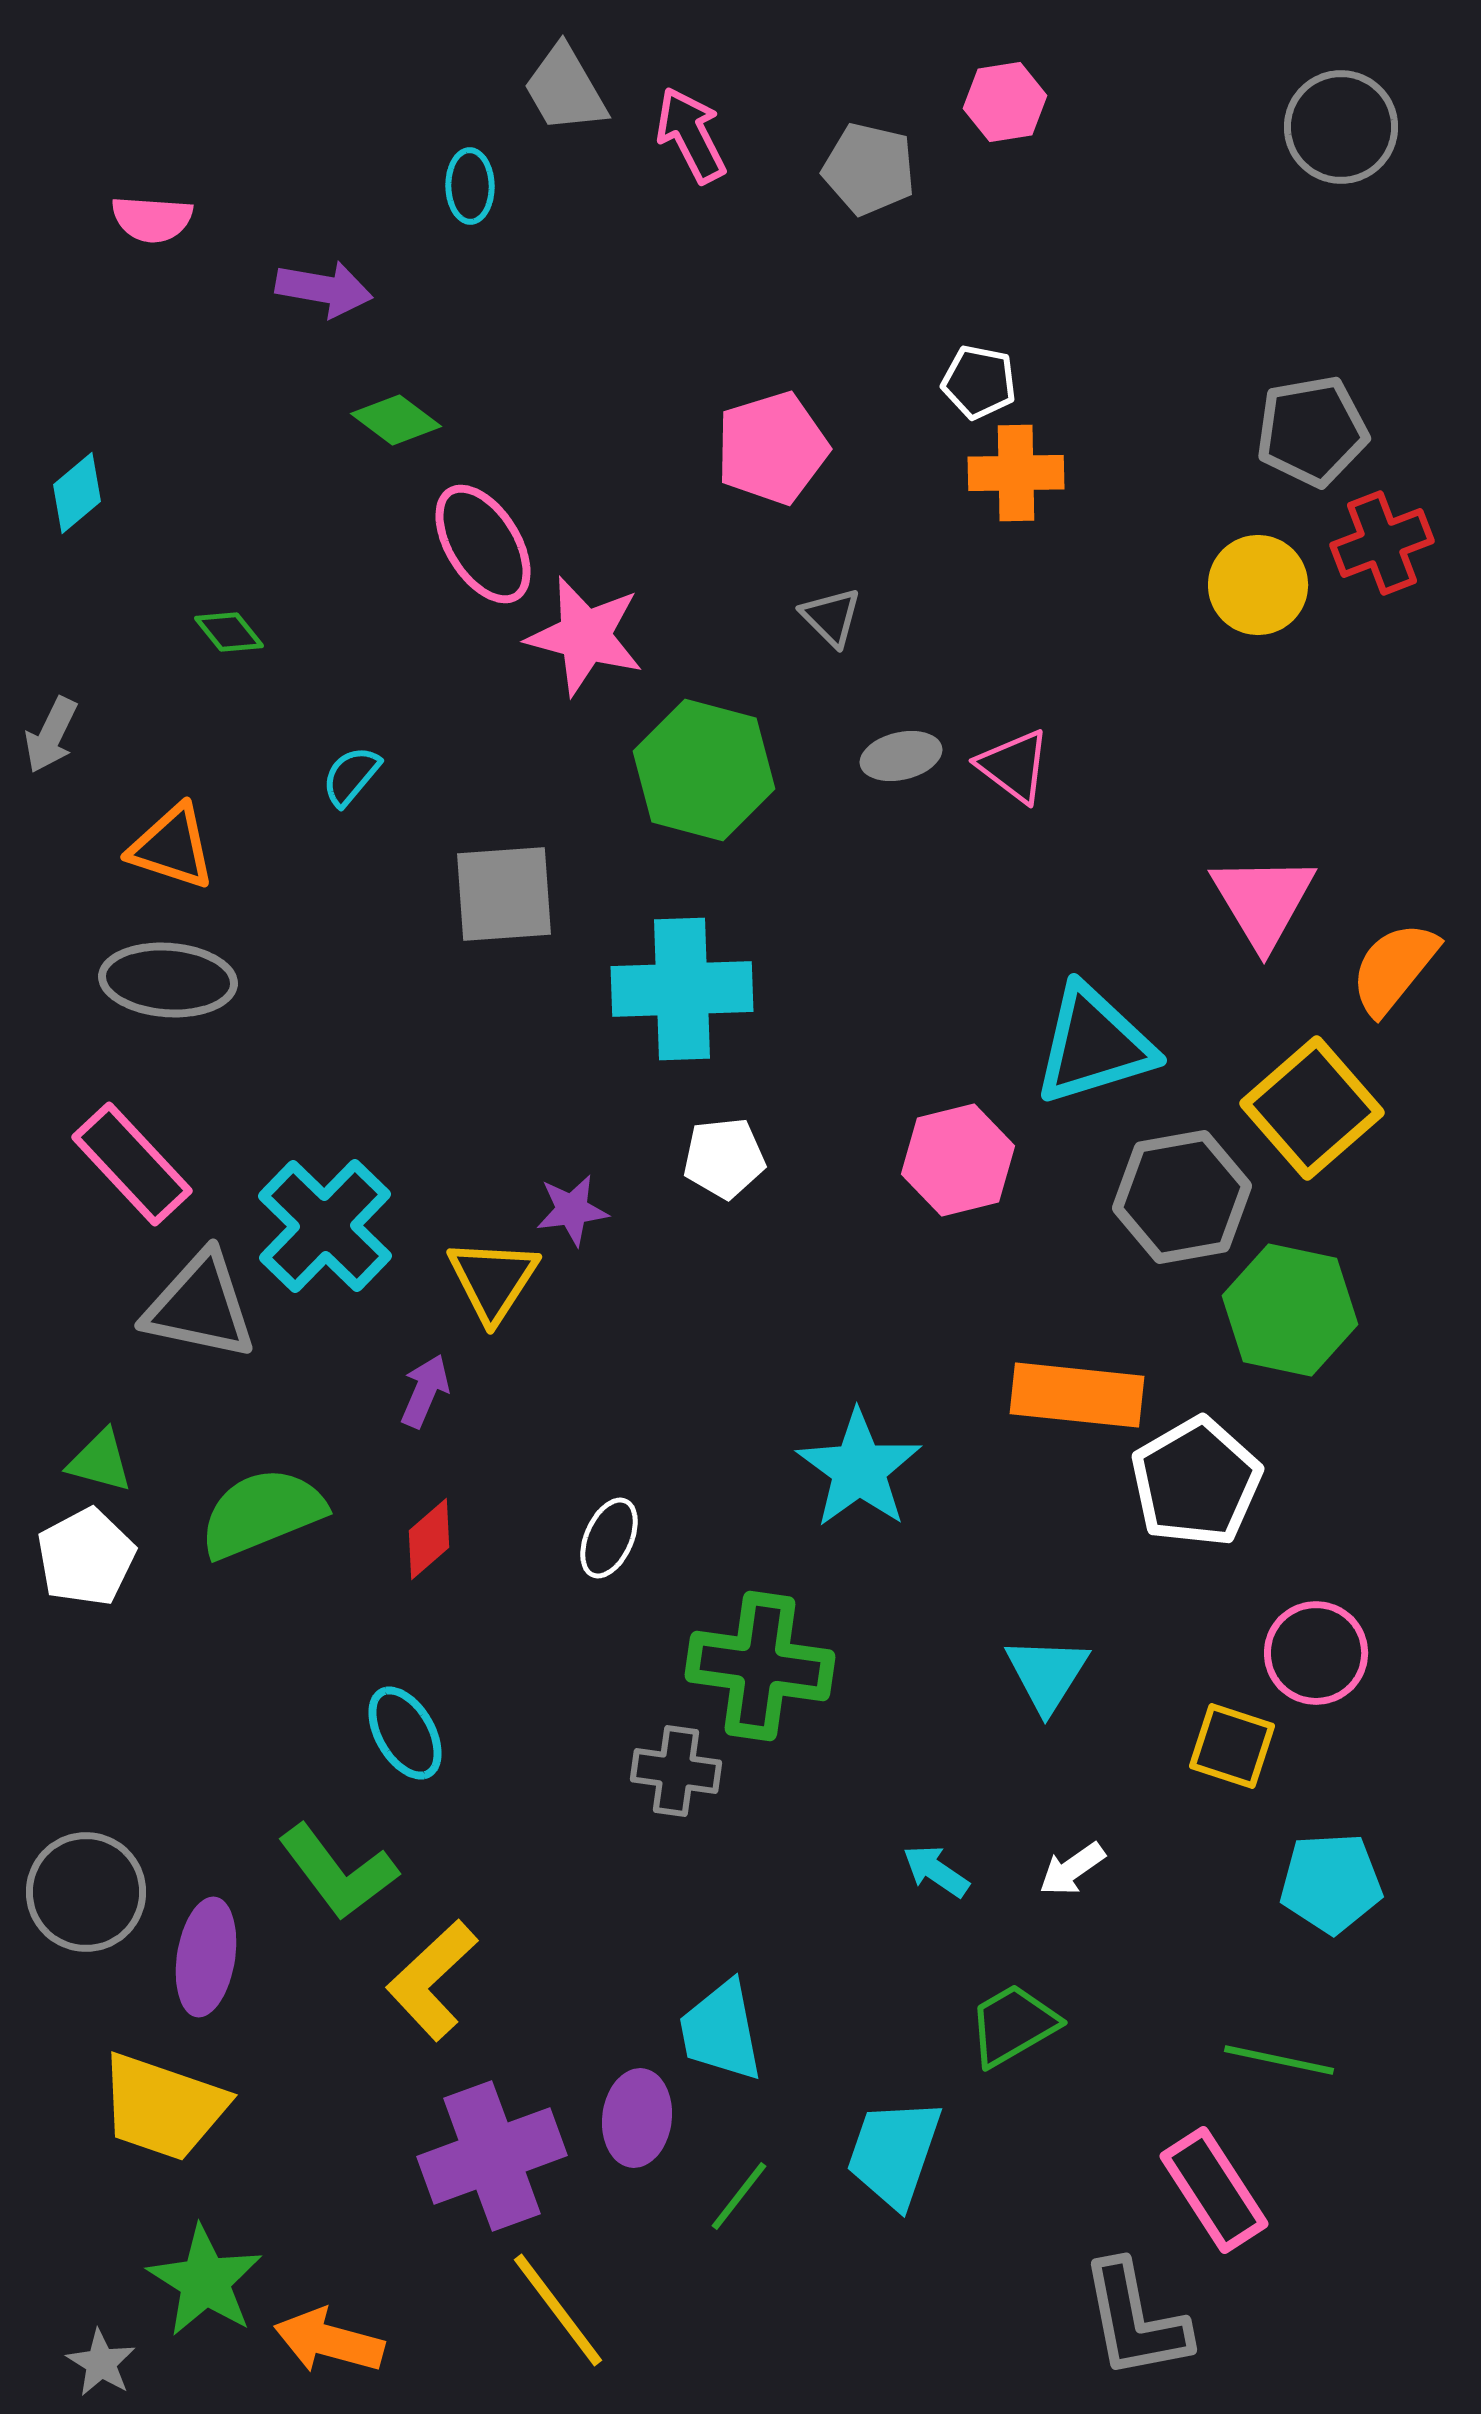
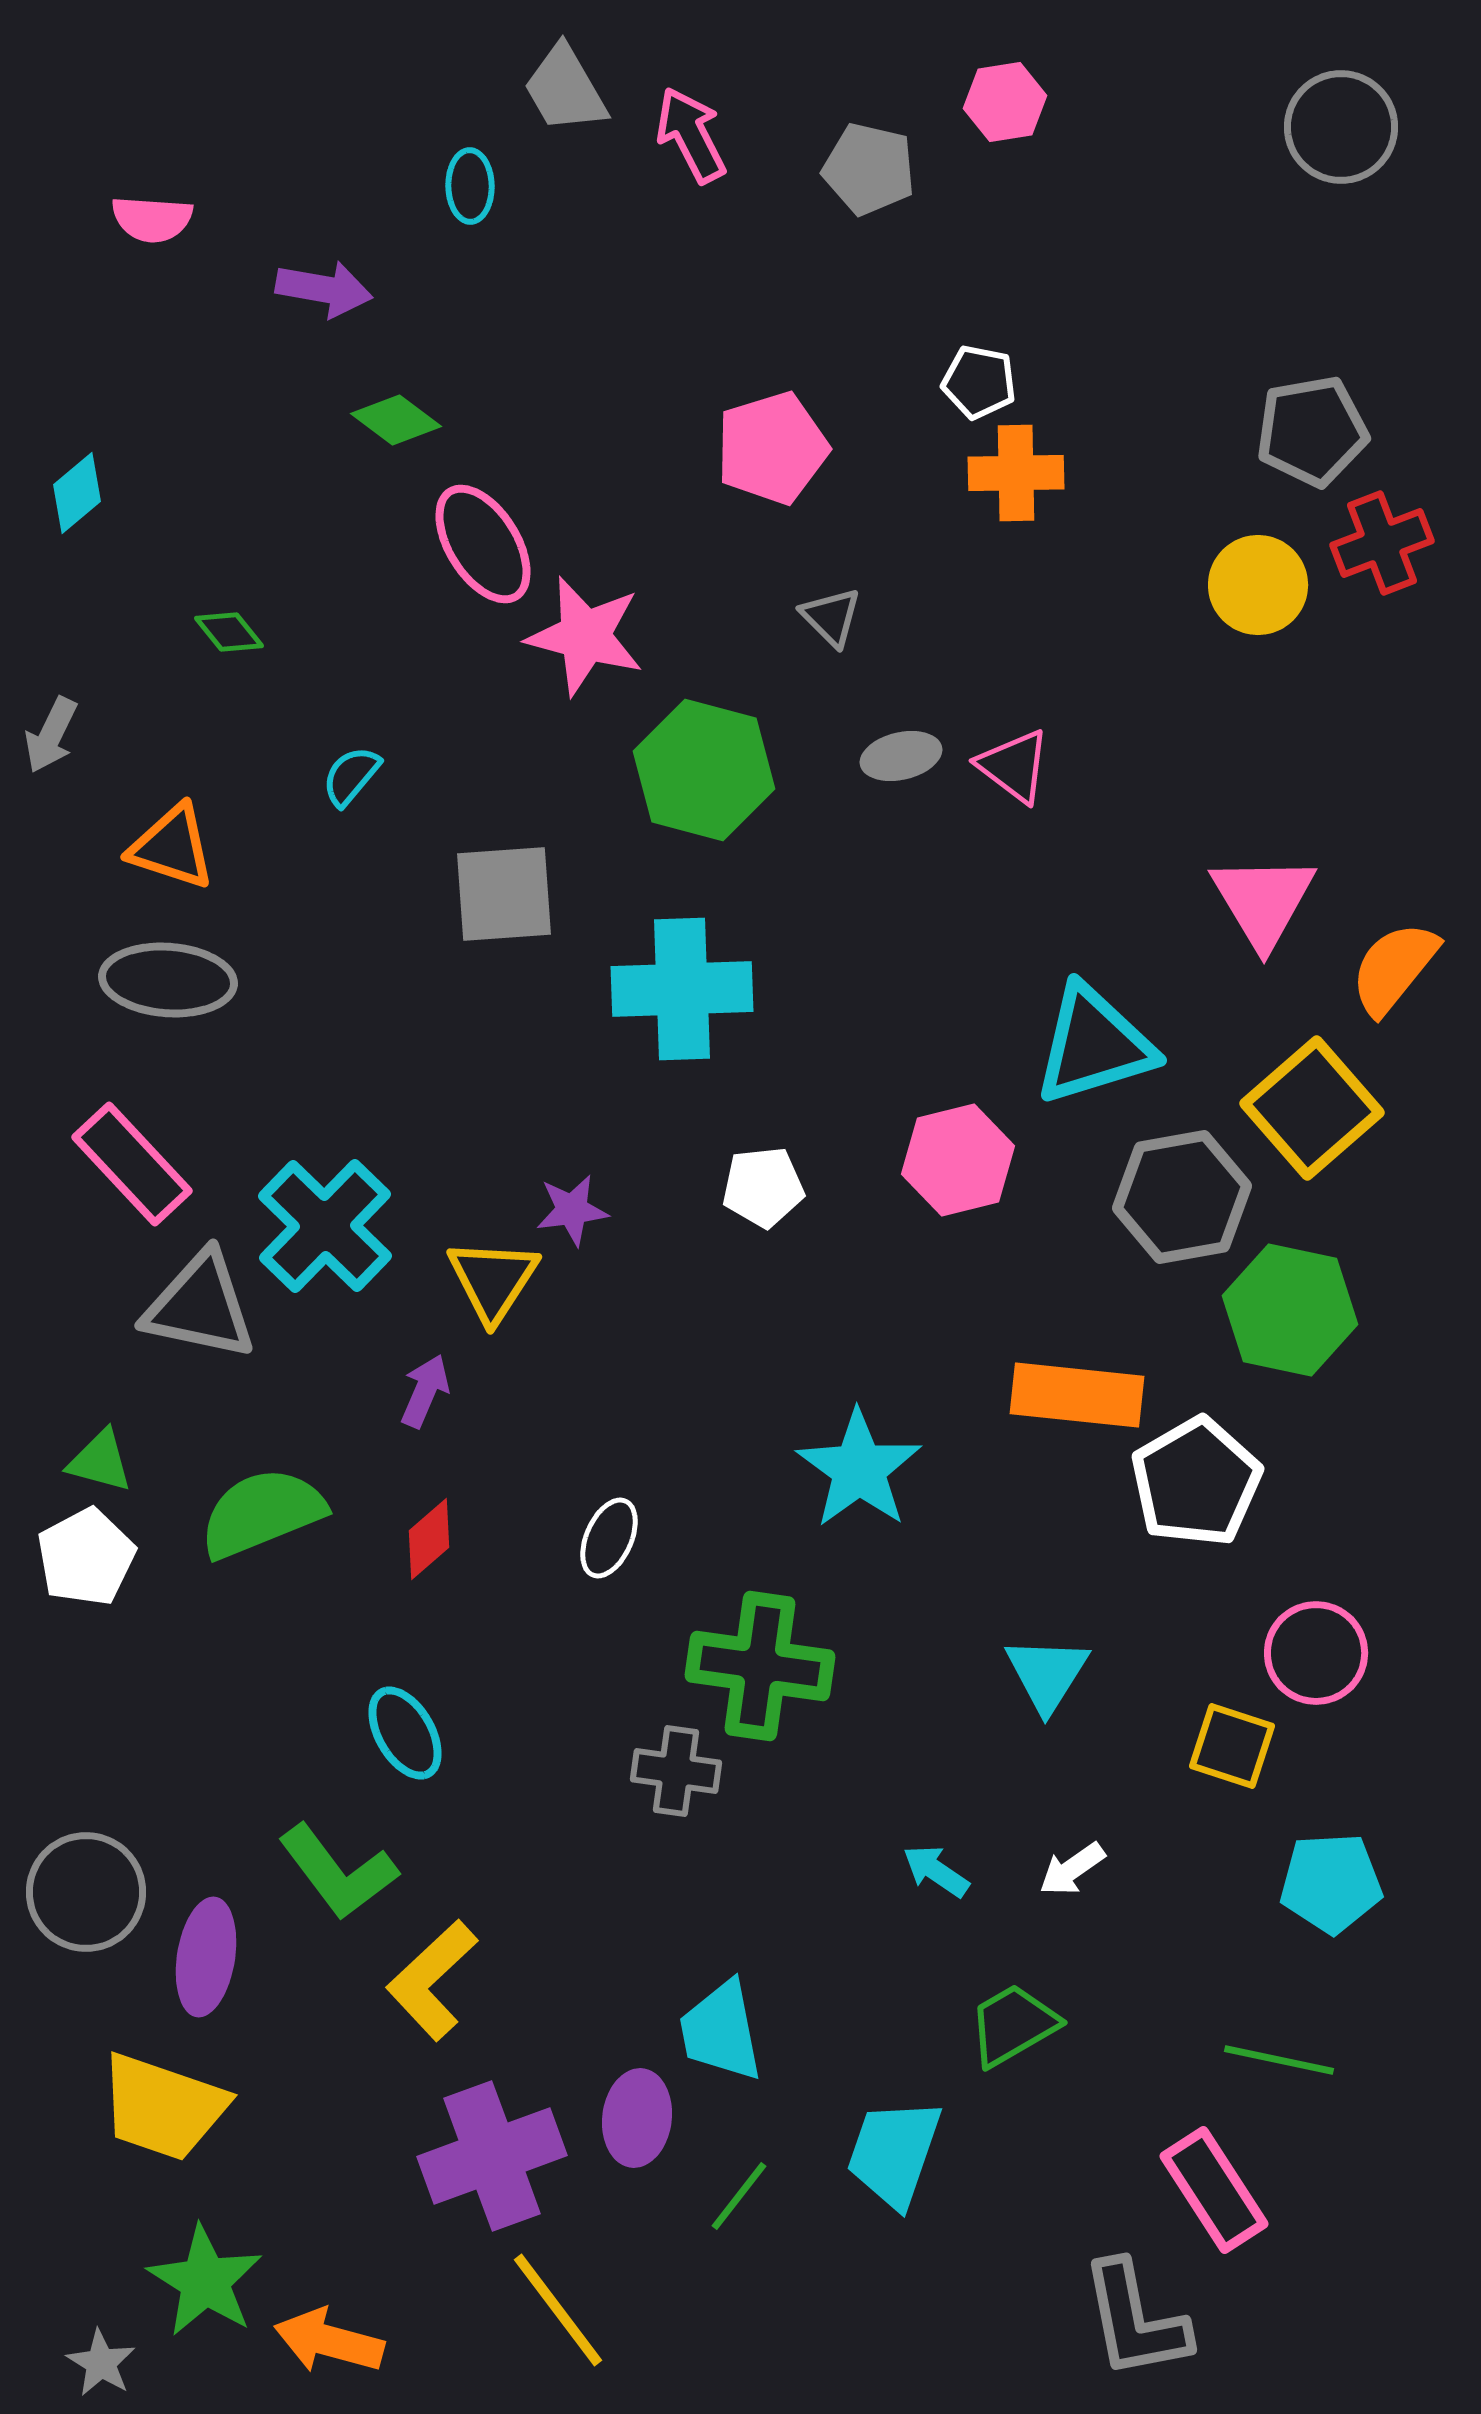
white pentagon at (724, 1158): moved 39 px right, 29 px down
